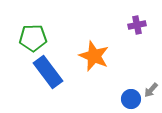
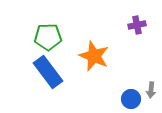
green pentagon: moved 15 px right, 1 px up
gray arrow: rotated 35 degrees counterclockwise
